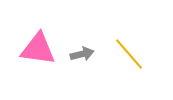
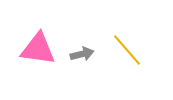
yellow line: moved 2 px left, 4 px up
